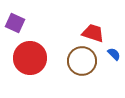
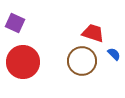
red circle: moved 7 px left, 4 px down
